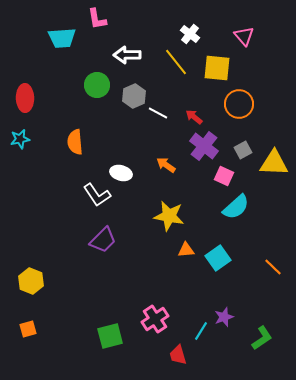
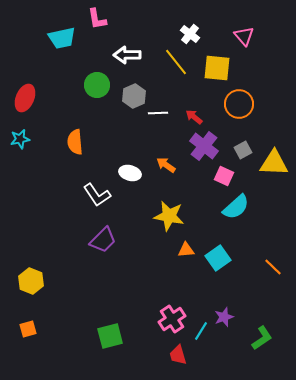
cyan trapezoid: rotated 8 degrees counterclockwise
red ellipse: rotated 24 degrees clockwise
white line: rotated 30 degrees counterclockwise
white ellipse: moved 9 px right
pink cross: moved 17 px right
